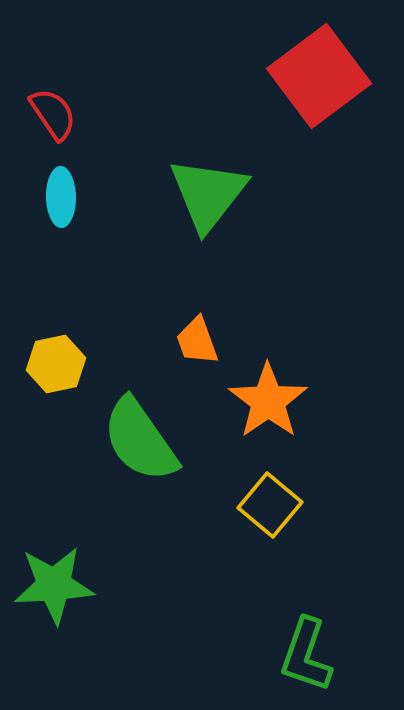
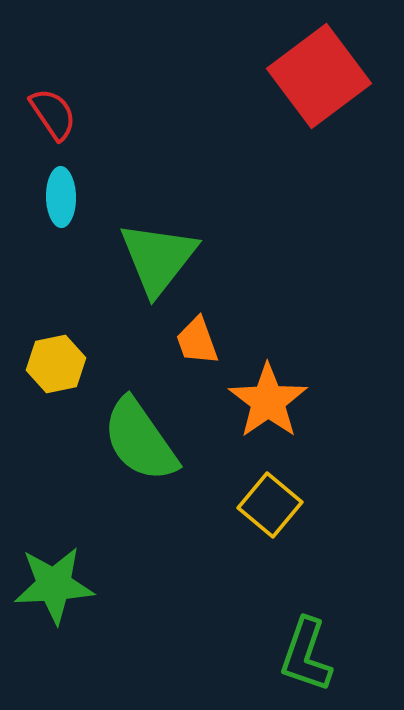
green triangle: moved 50 px left, 64 px down
